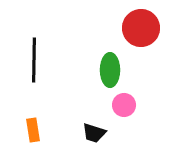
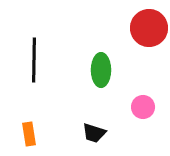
red circle: moved 8 px right
green ellipse: moved 9 px left
pink circle: moved 19 px right, 2 px down
orange rectangle: moved 4 px left, 4 px down
